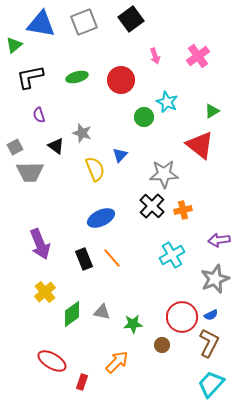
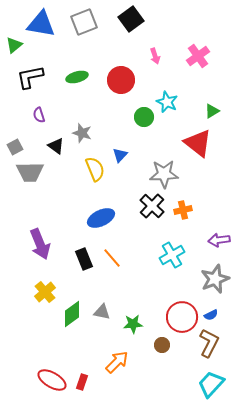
red triangle at (200, 145): moved 2 px left, 2 px up
red ellipse at (52, 361): moved 19 px down
